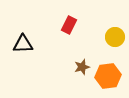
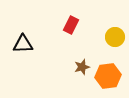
red rectangle: moved 2 px right
